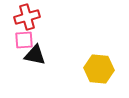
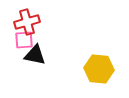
red cross: moved 5 px down
